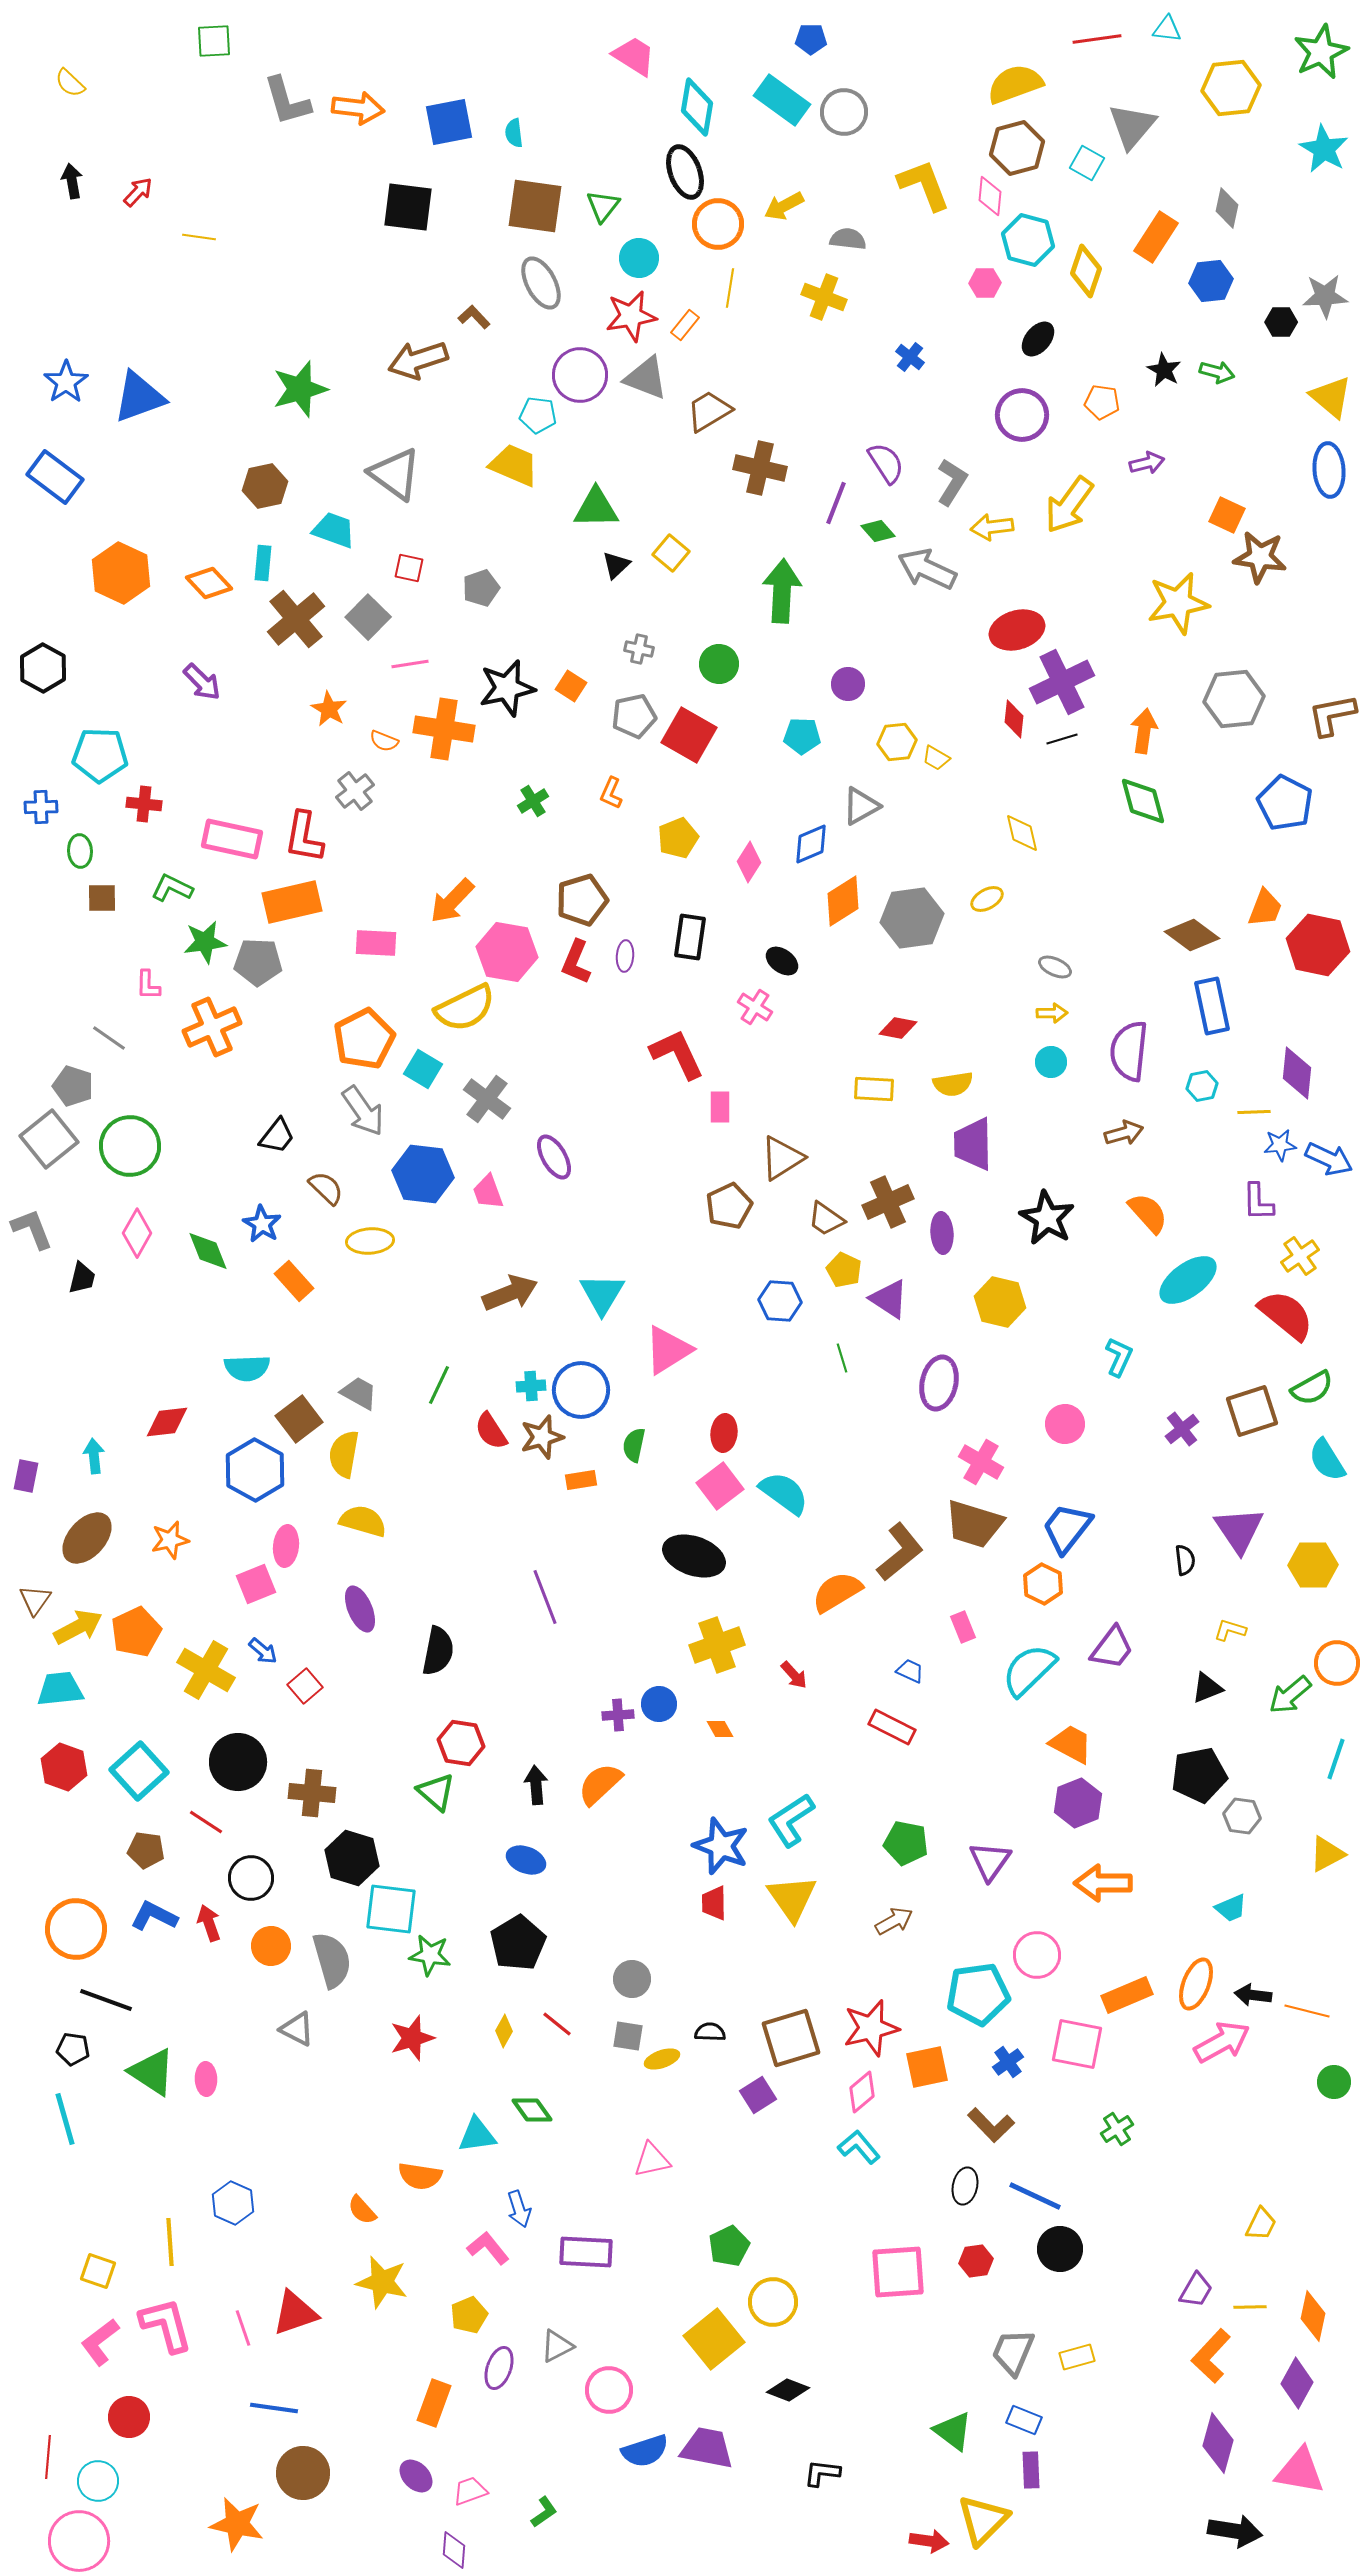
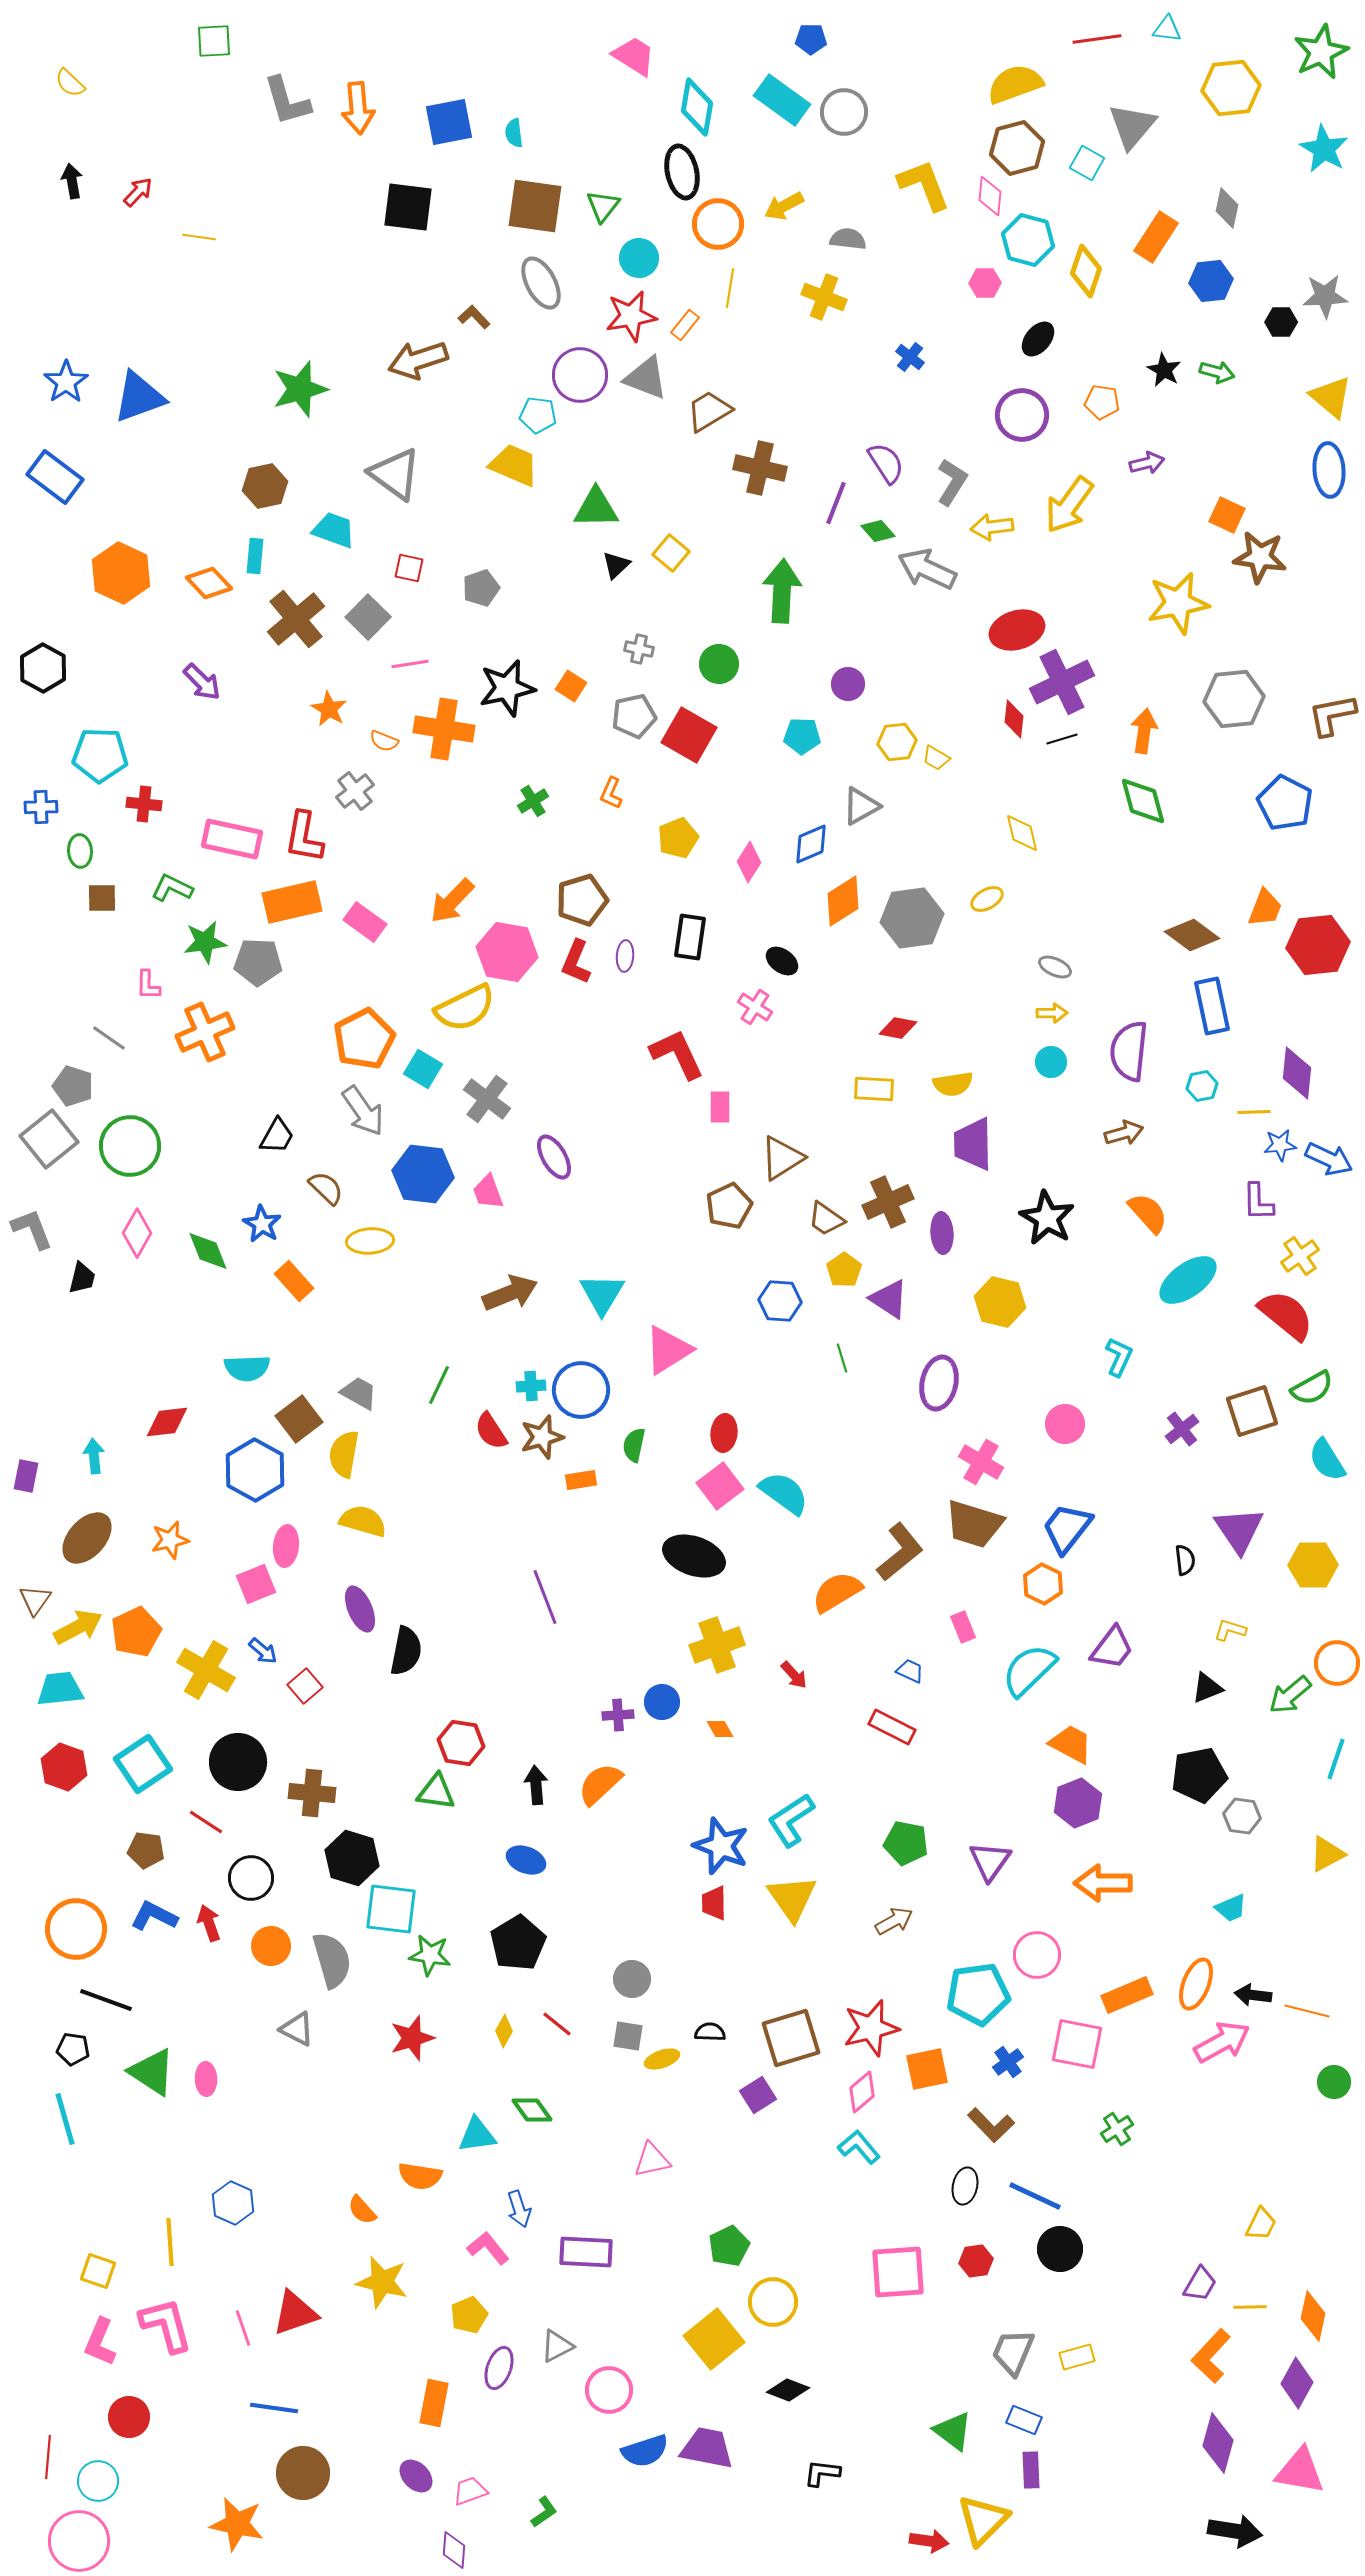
orange arrow at (358, 108): rotated 78 degrees clockwise
black ellipse at (685, 172): moved 3 px left; rotated 8 degrees clockwise
cyan rectangle at (263, 563): moved 8 px left, 7 px up
pink rectangle at (376, 943): moved 11 px left, 21 px up; rotated 33 degrees clockwise
red hexagon at (1318, 945): rotated 18 degrees counterclockwise
orange cross at (212, 1027): moved 7 px left, 5 px down
black trapezoid at (277, 1136): rotated 9 degrees counterclockwise
yellow pentagon at (844, 1270): rotated 12 degrees clockwise
black semicircle at (438, 1651): moved 32 px left
blue circle at (659, 1704): moved 3 px right, 2 px up
cyan square at (139, 1771): moved 4 px right, 7 px up; rotated 8 degrees clockwise
green triangle at (436, 1792): rotated 33 degrees counterclockwise
orange square at (927, 2067): moved 2 px down
purple trapezoid at (1196, 2290): moved 4 px right, 6 px up
pink L-shape at (100, 2342): rotated 30 degrees counterclockwise
orange rectangle at (434, 2403): rotated 9 degrees counterclockwise
